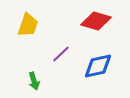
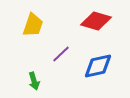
yellow trapezoid: moved 5 px right
